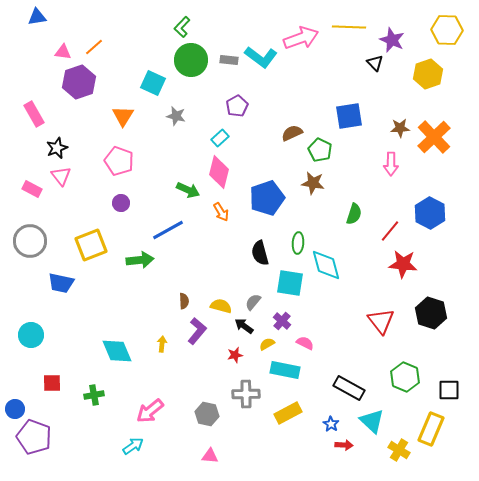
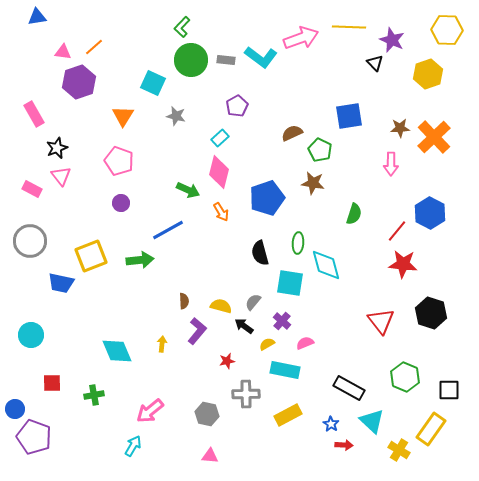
gray rectangle at (229, 60): moved 3 px left
red line at (390, 231): moved 7 px right
yellow square at (91, 245): moved 11 px down
pink semicircle at (305, 343): rotated 48 degrees counterclockwise
red star at (235, 355): moved 8 px left, 6 px down
yellow rectangle at (288, 413): moved 2 px down
yellow rectangle at (431, 429): rotated 12 degrees clockwise
cyan arrow at (133, 446): rotated 25 degrees counterclockwise
